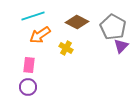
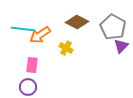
cyan line: moved 10 px left, 13 px down; rotated 25 degrees clockwise
pink rectangle: moved 3 px right
